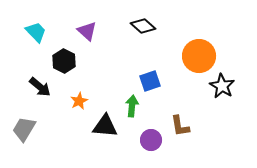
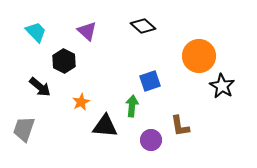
orange star: moved 2 px right, 1 px down
gray trapezoid: rotated 12 degrees counterclockwise
